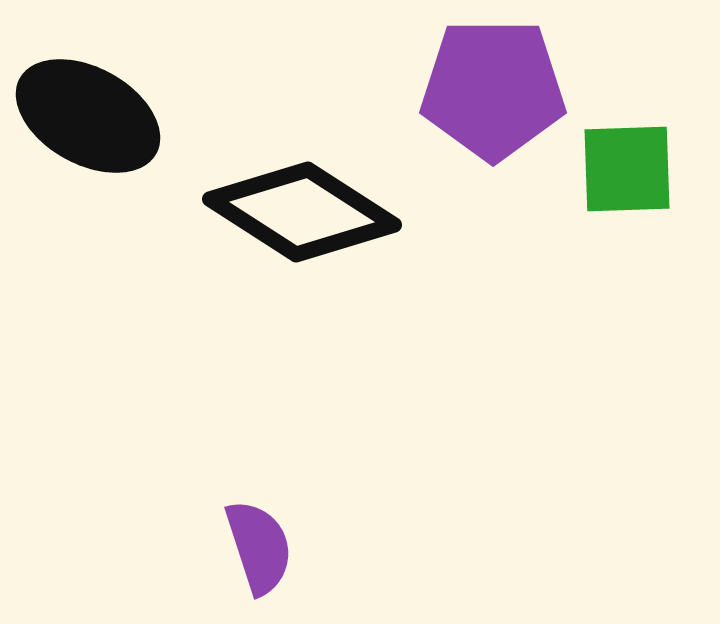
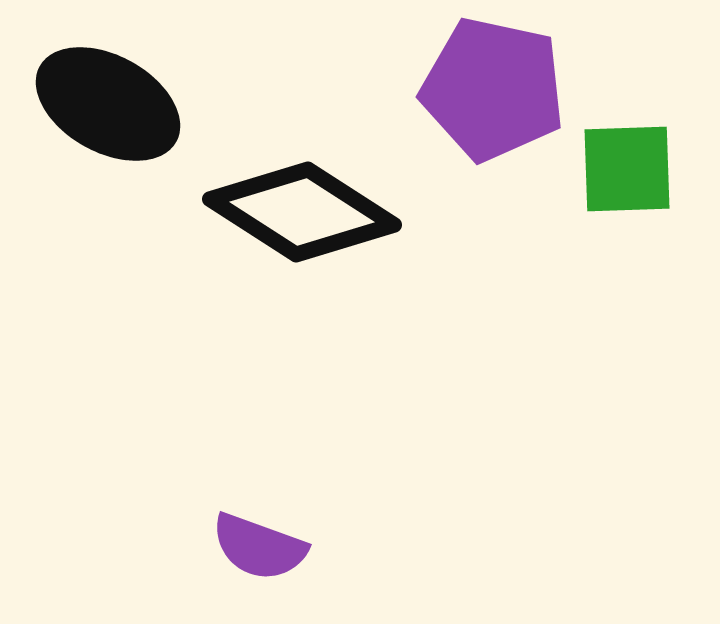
purple pentagon: rotated 12 degrees clockwise
black ellipse: moved 20 px right, 12 px up
purple semicircle: rotated 128 degrees clockwise
